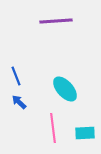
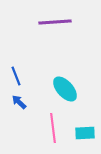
purple line: moved 1 px left, 1 px down
